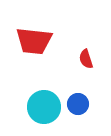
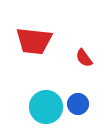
red semicircle: moved 2 px left, 1 px up; rotated 18 degrees counterclockwise
cyan circle: moved 2 px right
